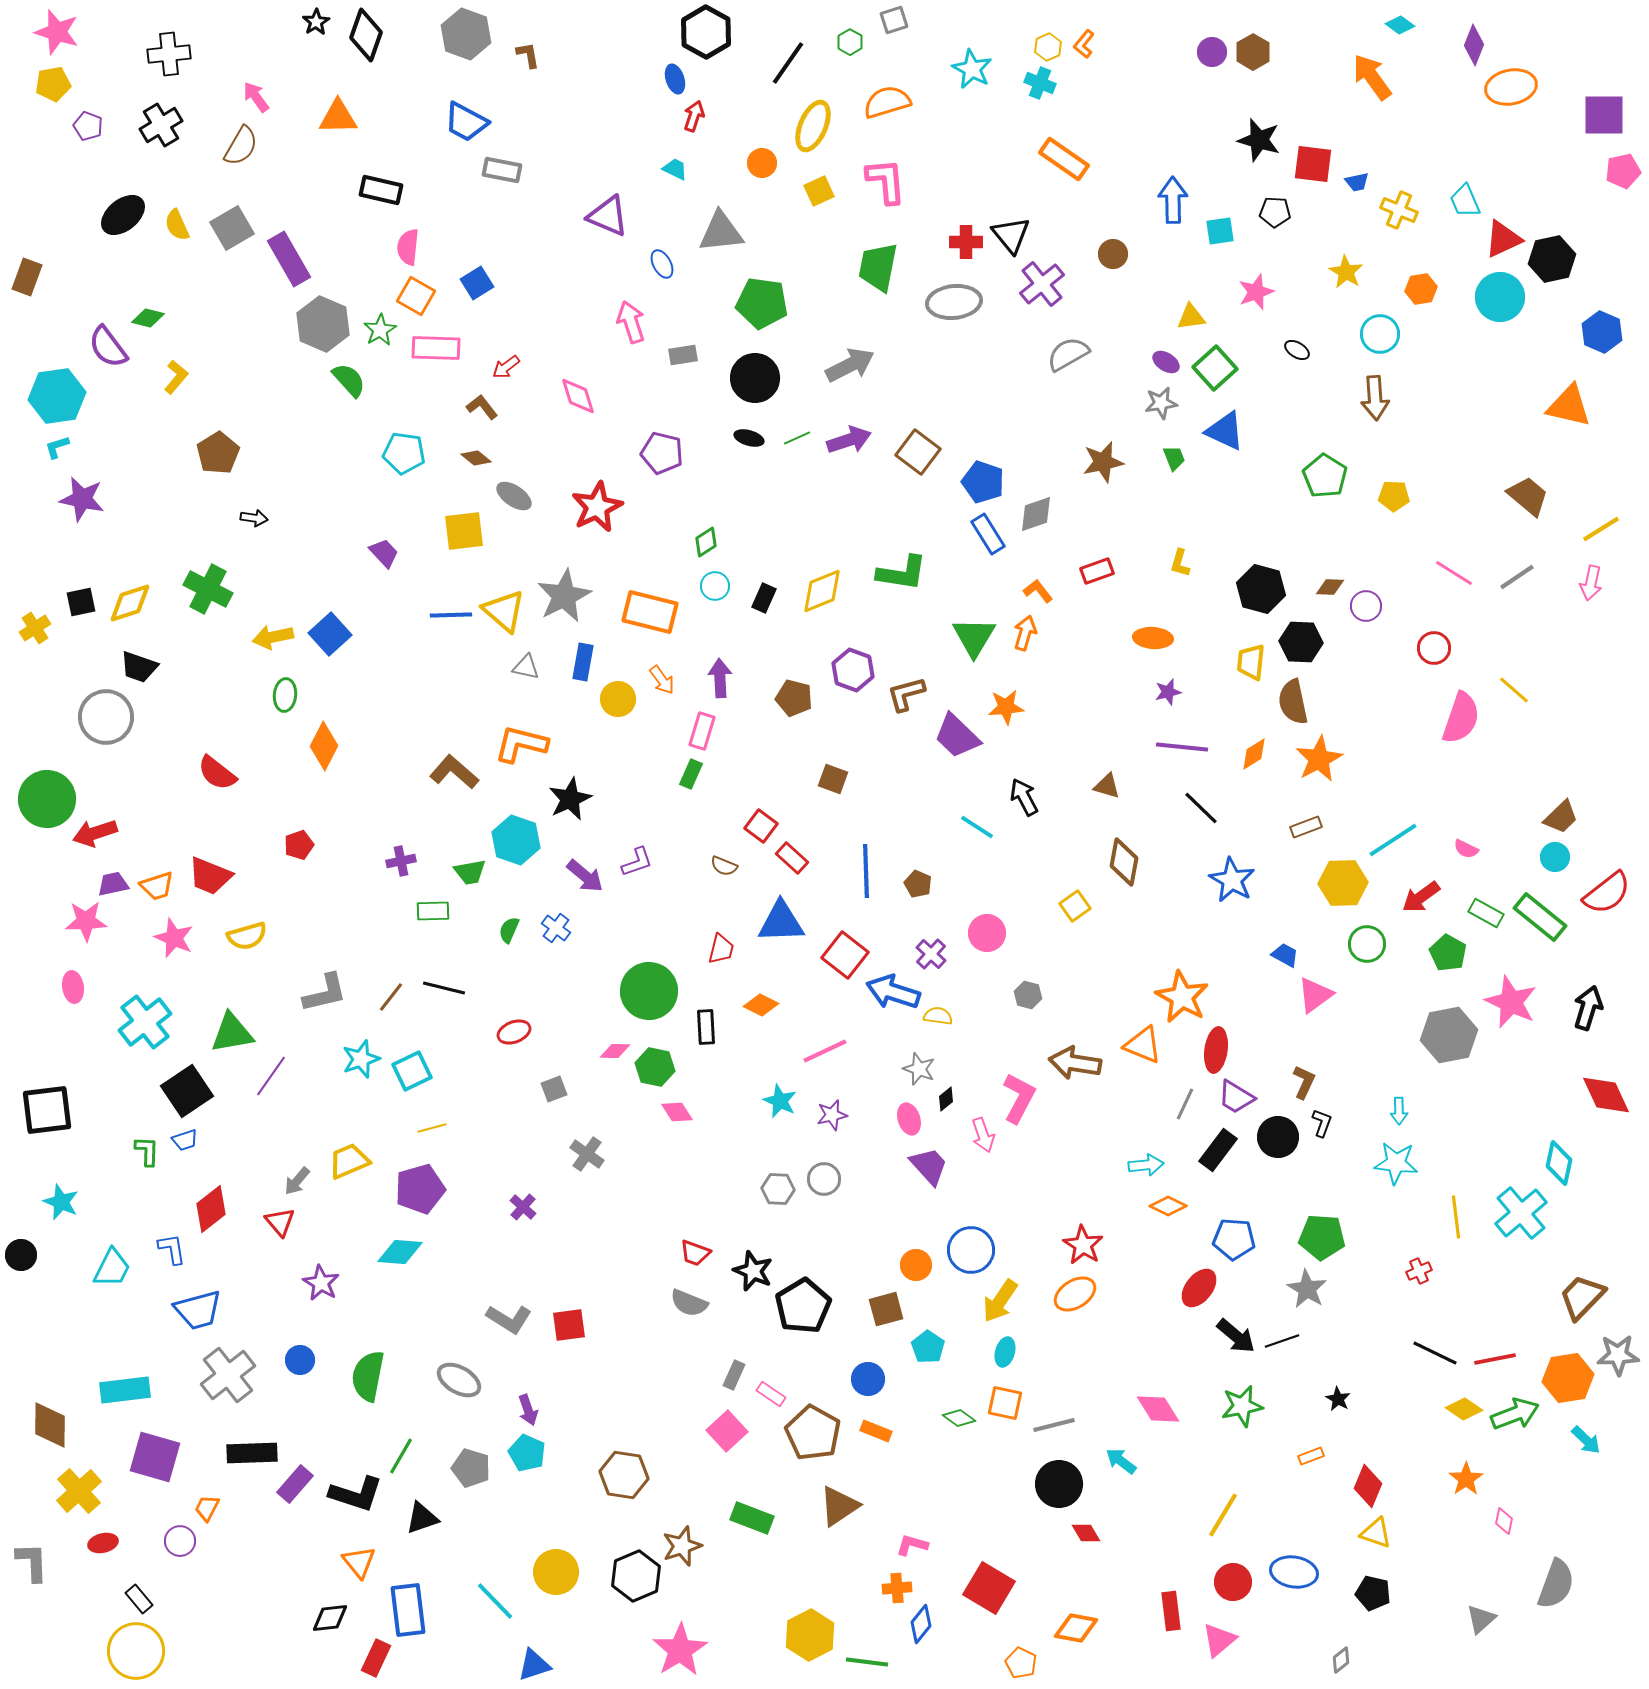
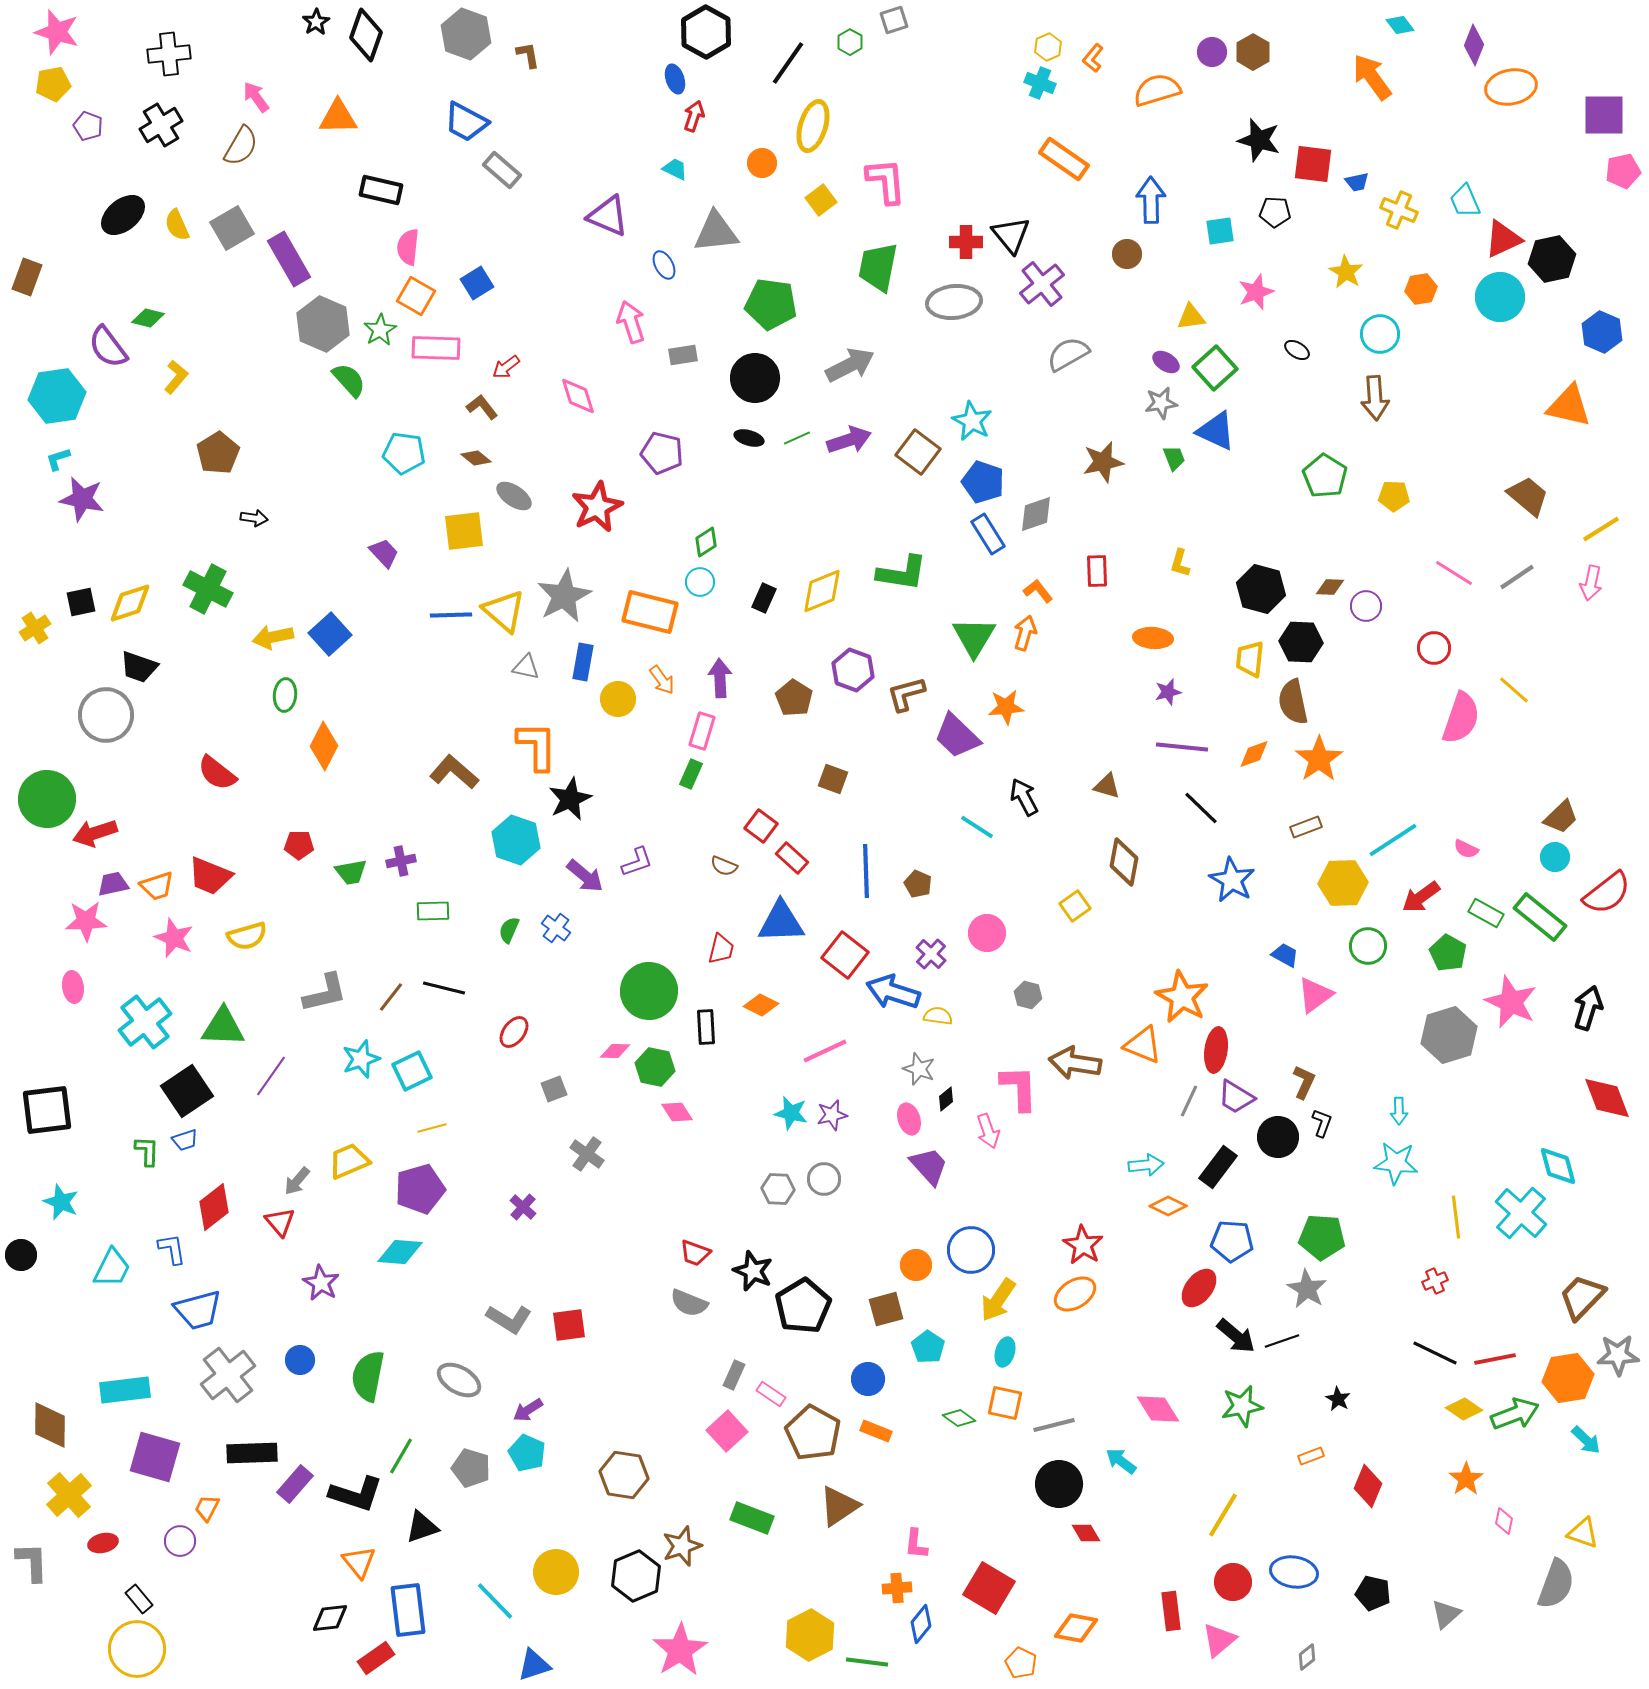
cyan diamond at (1400, 25): rotated 16 degrees clockwise
orange L-shape at (1084, 44): moved 9 px right, 14 px down
cyan star at (972, 69): moved 352 px down
orange semicircle at (887, 102): moved 270 px right, 12 px up
yellow ellipse at (813, 126): rotated 6 degrees counterclockwise
gray rectangle at (502, 170): rotated 30 degrees clockwise
yellow square at (819, 191): moved 2 px right, 9 px down; rotated 12 degrees counterclockwise
blue arrow at (1173, 200): moved 22 px left
gray triangle at (721, 232): moved 5 px left
brown circle at (1113, 254): moved 14 px right
blue ellipse at (662, 264): moved 2 px right, 1 px down
green pentagon at (762, 303): moved 9 px right, 1 px down
blue triangle at (1225, 431): moved 9 px left
cyan L-shape at (57, 447): moved 1 px right, 12 px down
red rectangle at (1097, 571): rotated 72 degrees counterclockwise
cyan circle at (715, 586): moved 15 px left, 4 px up
yellow trapezoid at (1251, 662): moved 1 px left, 3 px up
brown pentagon at (794, 698): rotated 18 degrees clockwise
gray circle at (106, 717): moved 2 px up
orange L-shape at (521, 744): moved 16 px right, 2 px down; rotated 76 degrees clockwise
orange diamond at (1254, 754): rotated 12 degrees clockwise
orange star at (1319, 759): rotated 6 degrees counterclockwise
red pentagon at (299, 845): rotated 20 degrees clockwise
green trapezoid at (470, 872): moved 119 px left
green circle at (1367, 944): moved 1 px right, 2 px down
red ellipse at (514, 1032): rotated 32 degrees counterclockwise
green triangle at (232, 1033): moved 9 px left, 6 px up; rotated 12 degrees clockwise
gray hexagon at (1449, 1035): rotated 6 degrees counterclockwise
red diamond at (1606, 1095): moved 1 px right, 3 px down; rotated 4 degrees clockwise
pink L-shape at (1019, 1098): moved 10 px up; rotated 30 degrees counterclockwise
cyan star at (780, 1101): moved 11 px right, 12 px down; rotated 12 degrees counterclockwise
gray line at (1185, 1104): moved 4 px right, 3 px up
pink arrow at (983, 1135): moved 5 px right, 4 px up
black rectangle at (1218, 1150): moved 17 px down
cyan diamond at (1559, 1163): moved 1 px left, 3 px down; rotated 27 degrees counterclockwise
red diamond at (211, 1209): moved 3 px right, 2 px up
cyan cross at (1521, 1213): rotated 8 degrees counterclockwise
blue pentagon at (1234, 1239): moved 2 px left, 2 px down
red cross at (1419, 1271): moved 16 px right, 10 px down
yellow arrow at (1000, 1301): moved 2 px left, 1 px up
purple arrow at (528, 1410): rotated 76 degrees clockwise
yellow cross at (79, 1491): moved 10 px left, 4 px down
black triangle at (422, 1518): moved 9 px down
yellow triangle at (1376, 1533): moved 207 px right
pink L-shape at (912, 1545): moved 4 px right, 1 px up; rotated 100 degrees counterclockwise
gray triangle at (1481, 1619): moved 35 px left, 5 px up
yellow circle at (136, 1651): moved 1 px right, 2 px up
red rectangle at (376, 1658): rotated 30 degrees clockwise
gray diamond at (1341, 1660): moved 34 px left, 3 px up
